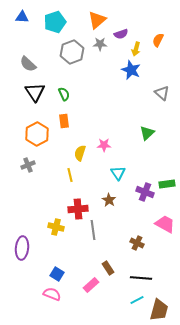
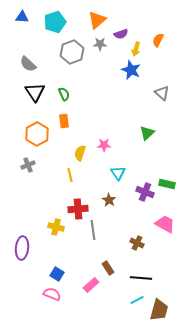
green rectangle: rotated 21 degrees clockwise
